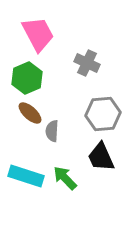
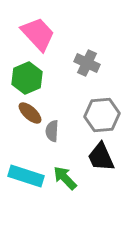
pink trapezoid: rotated 15 degrees counterclockwise
gray hexagon: moved 1 px left, 1 px down
